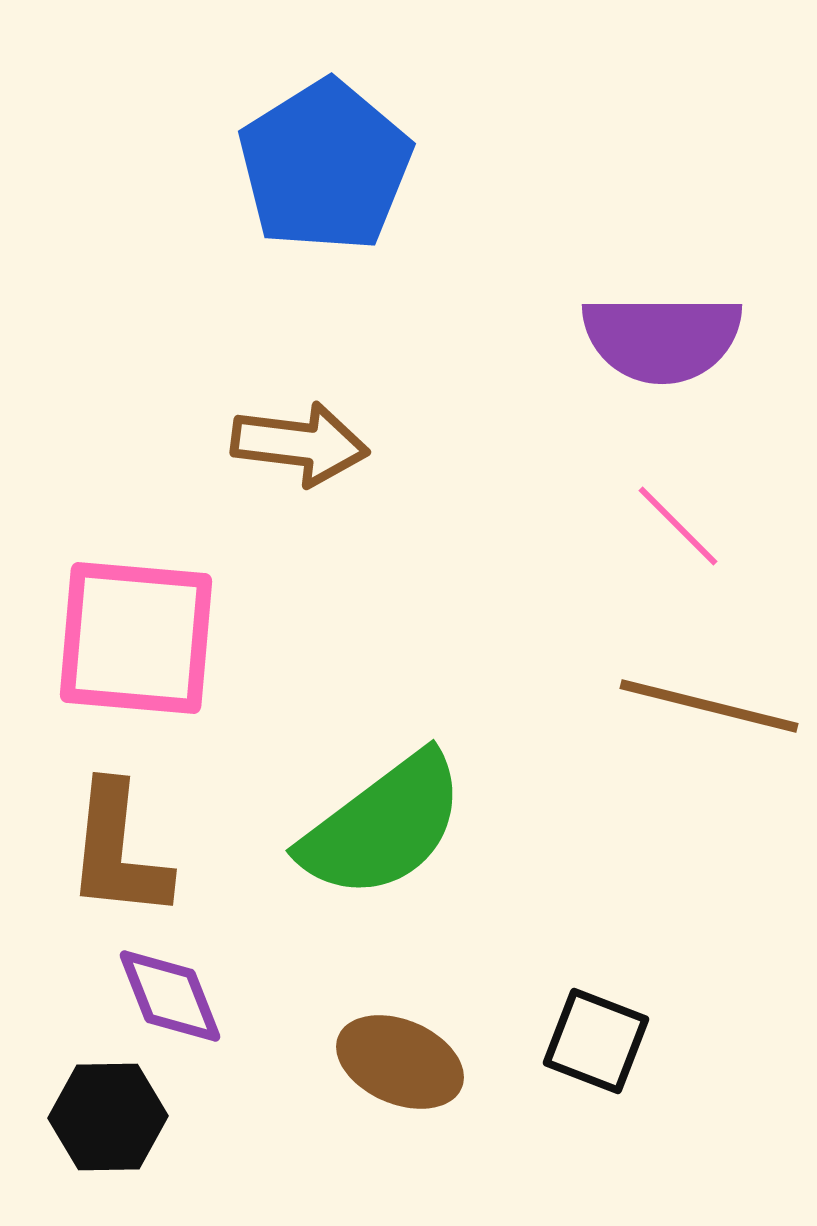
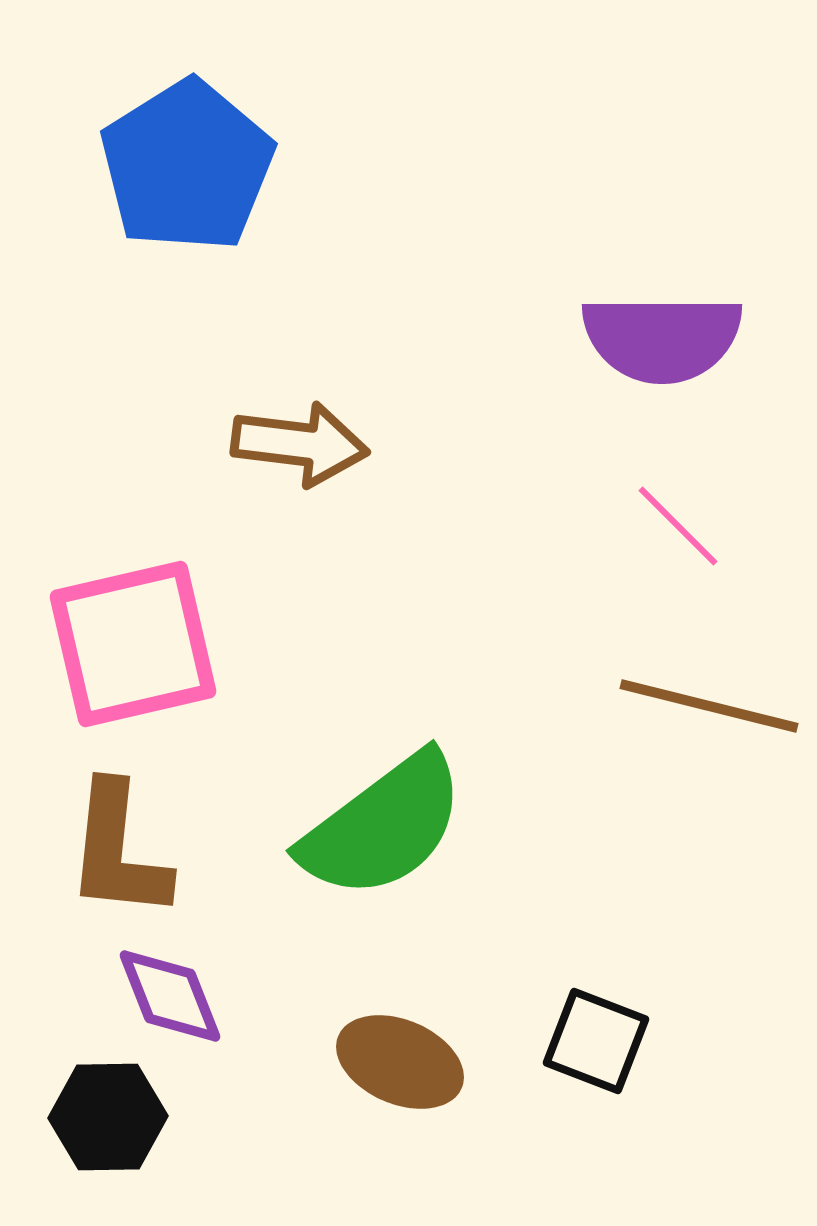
blue pentagon: moved 138 px left
pink square: moved 3 px left, 6 px down; rotated 18 degrees counterclockwise
